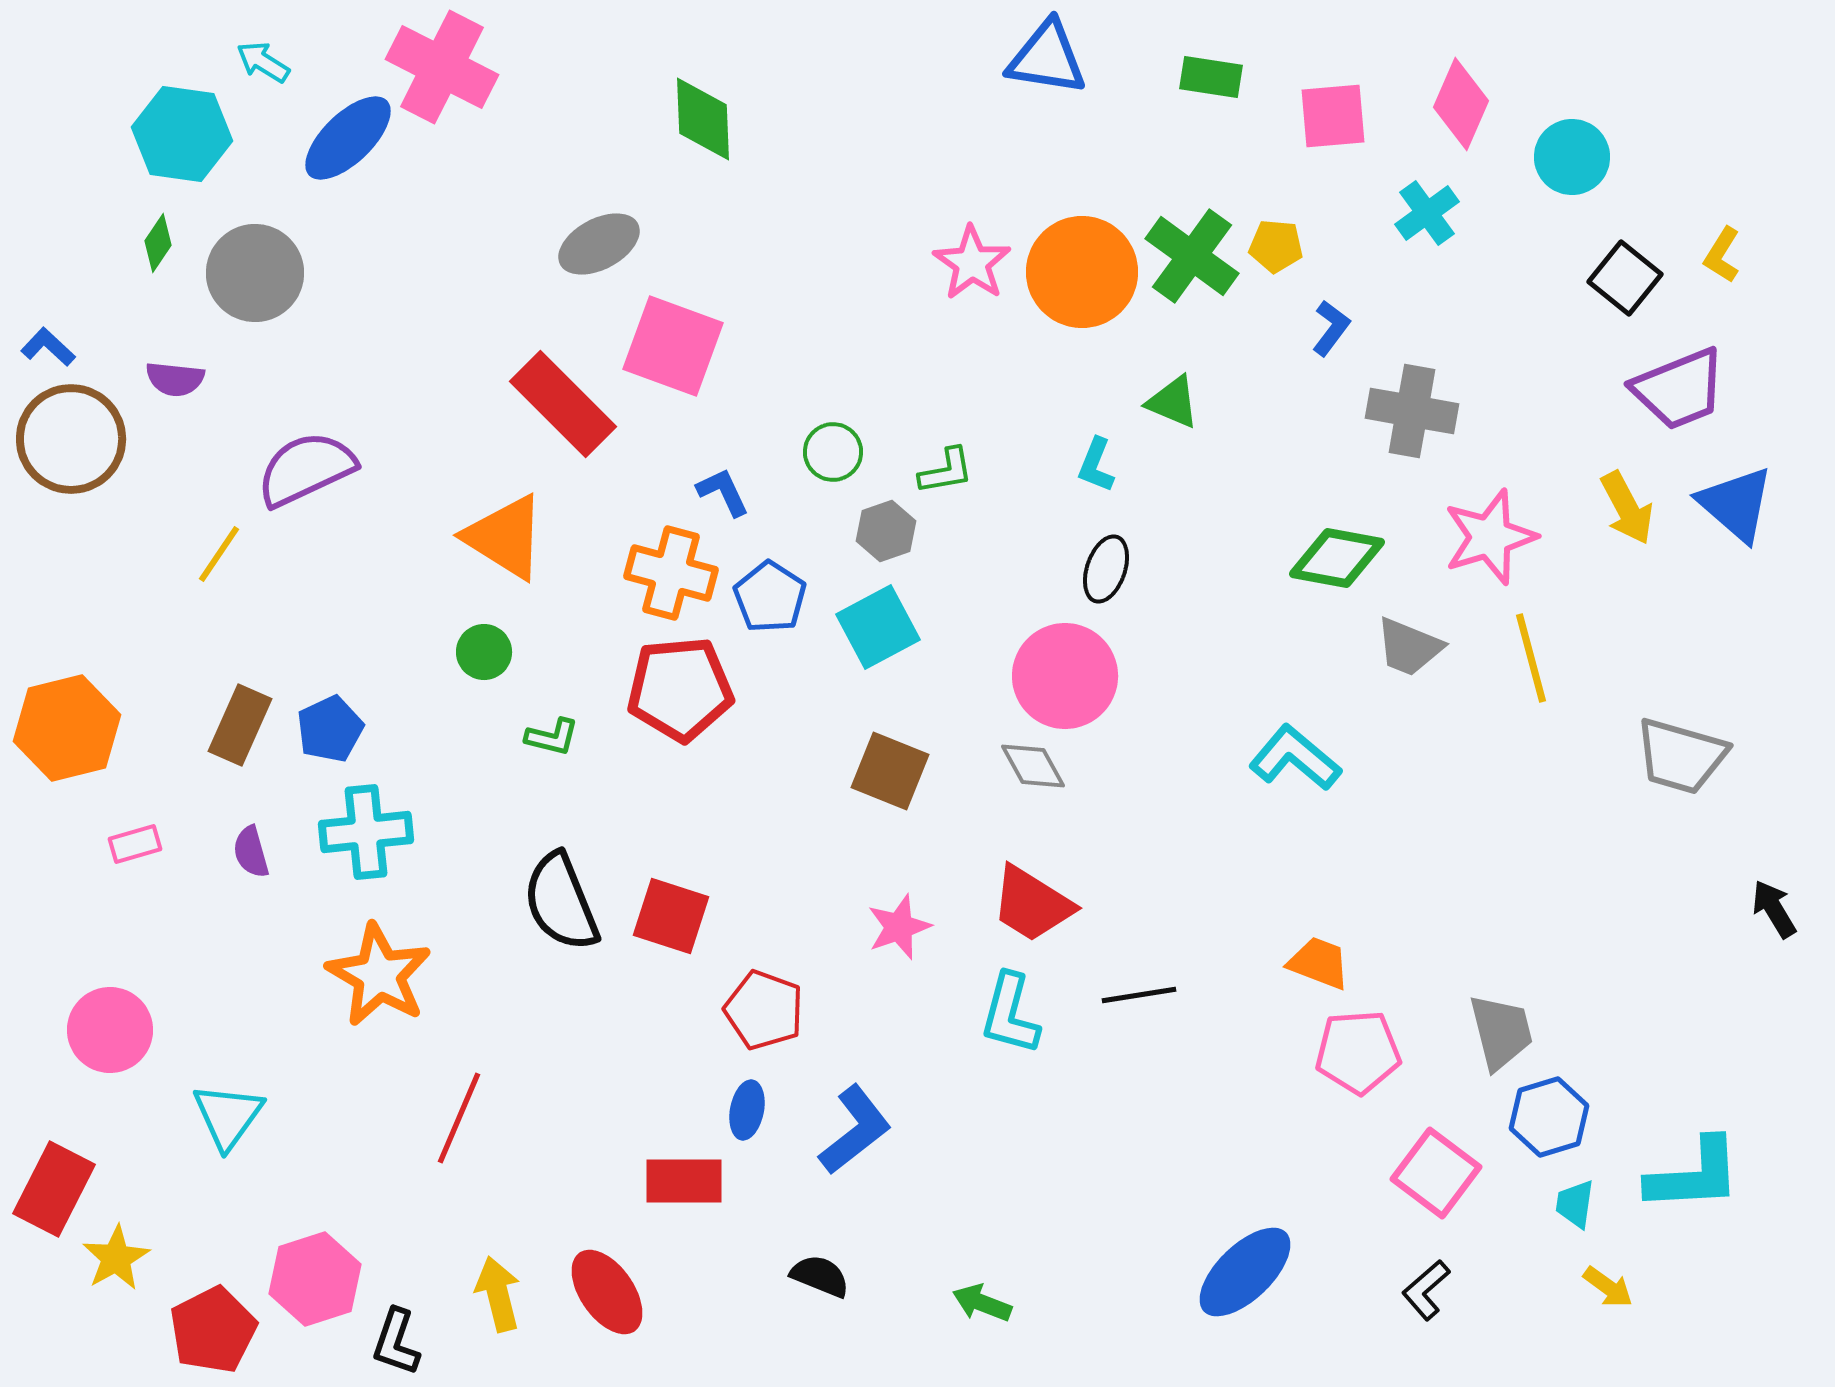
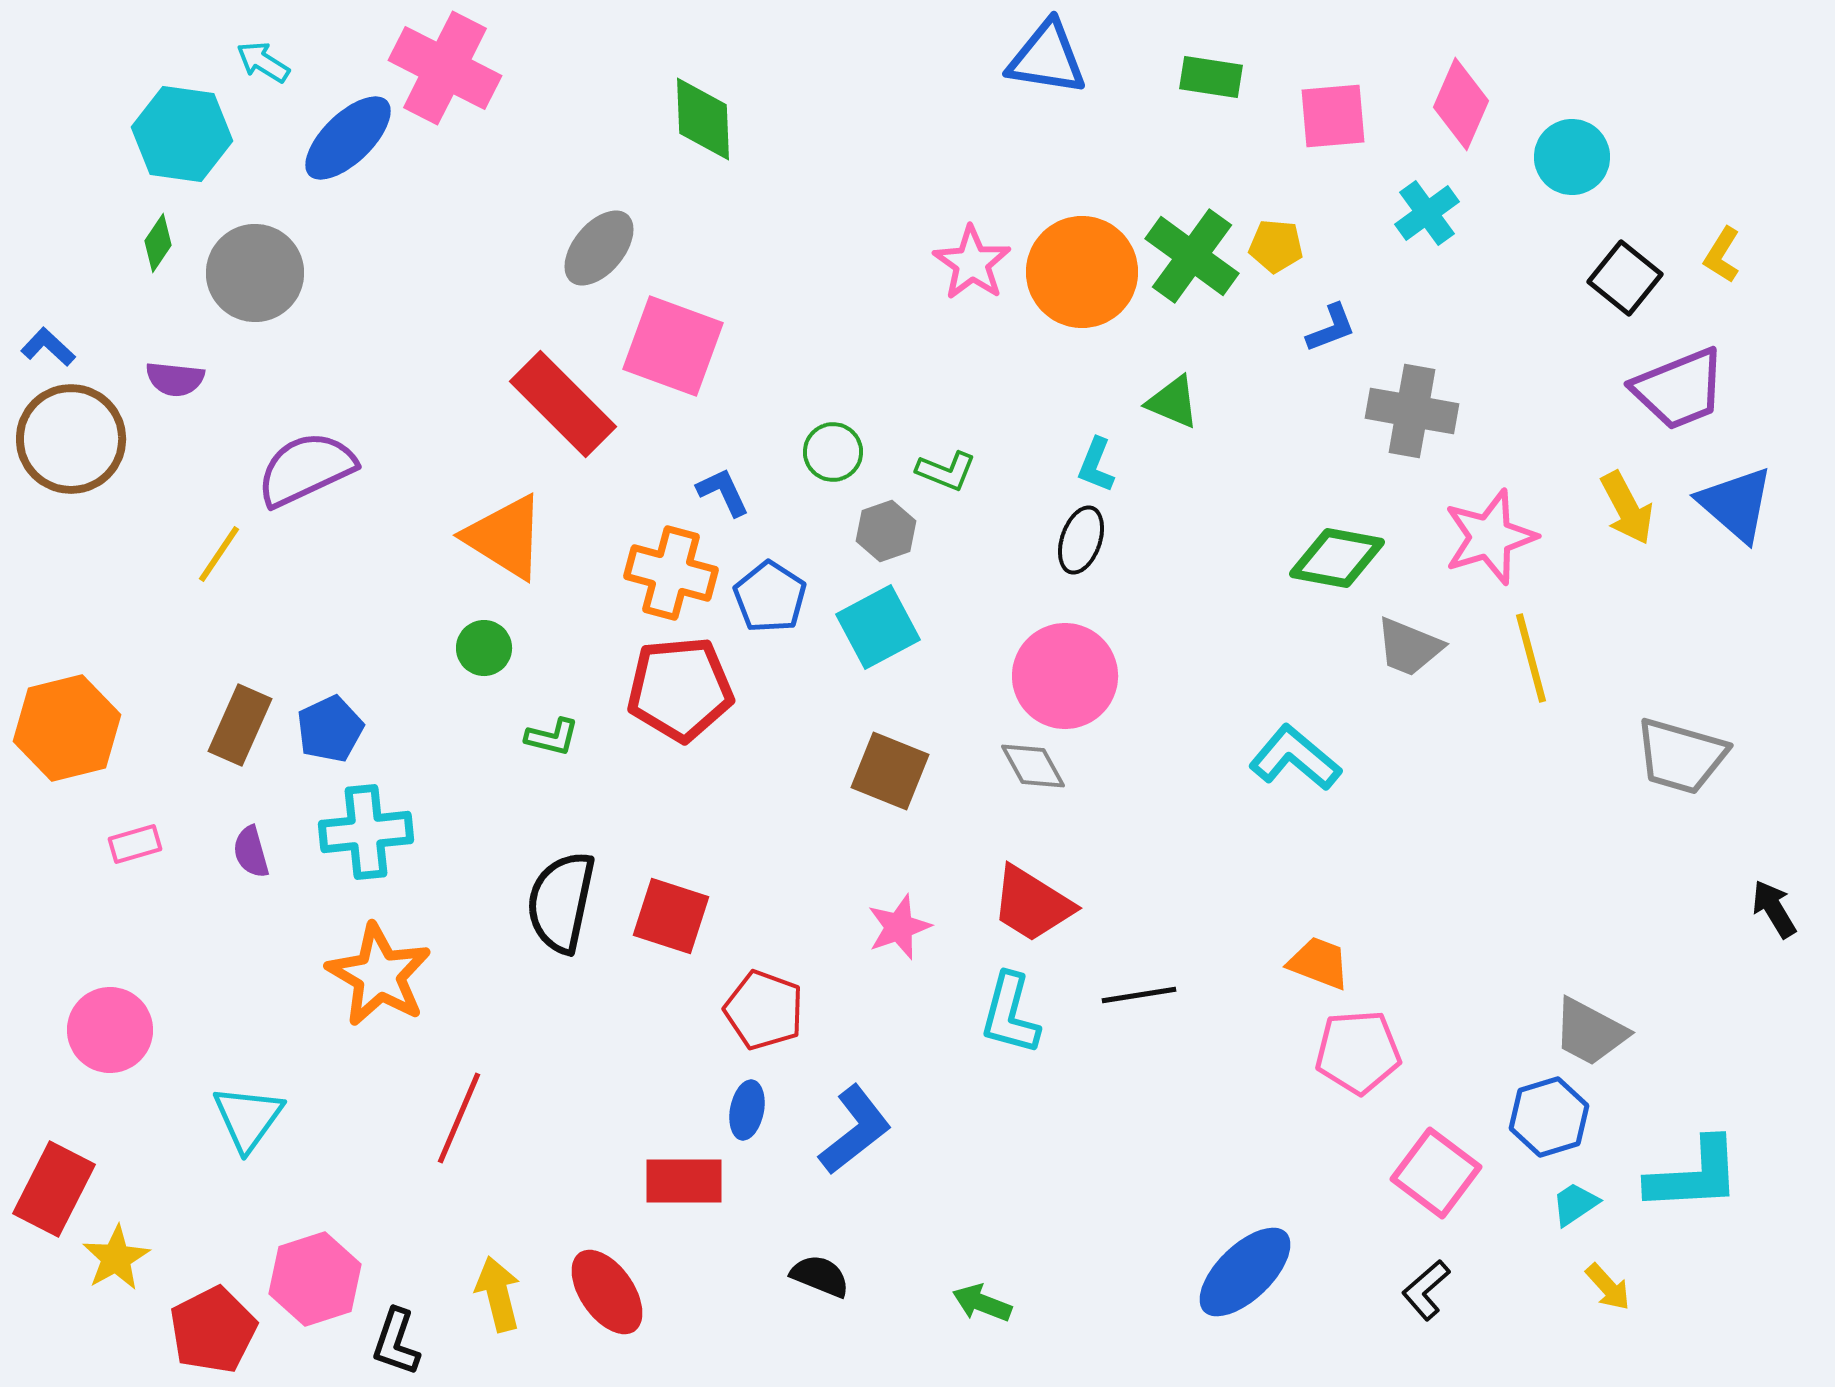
pink cross at (442, 67): moved 3 px right, 1 px down
gray ellipse at (599, 244): moved 4 px down; rotated 22 degrees counterclockwise
blue L-shape at (1331, 328): rotated 32 degrees clockwise
green L-shape at (946, 471): rotated 32 degrees clockwise
black ellipse at (1106, 569): moved 25 px left, 29 px up
green circle at (484, 652): moved 4 px up
black semicircle at (561, 902): rotated 34 degrees clockwise
gray trapezoid at (1501, 1032): moved 89 px right; rotated 132 degrees clockwise
cyan triangle at (228, 1116): moved 20 px right, 2 px down
cyan trapezoid at (1575, 1204): rotated 48 degrees clockwise
yellow arrow at (1608, 1287): rotated 12 degrees clockwise
